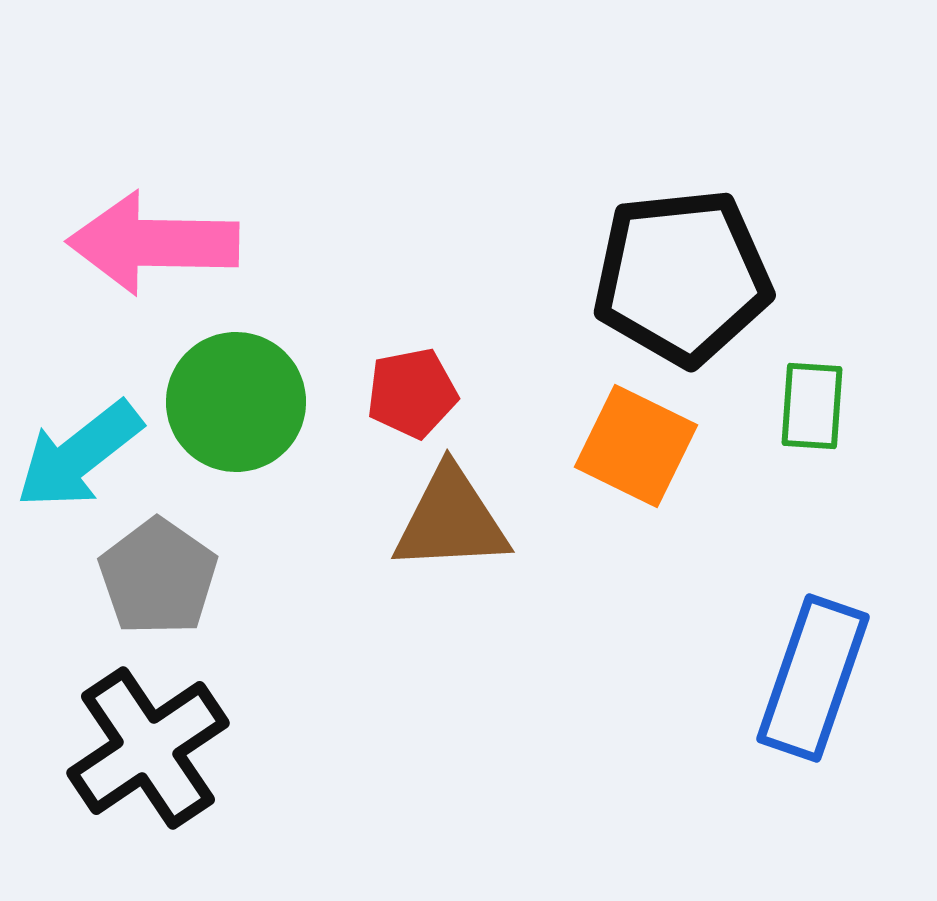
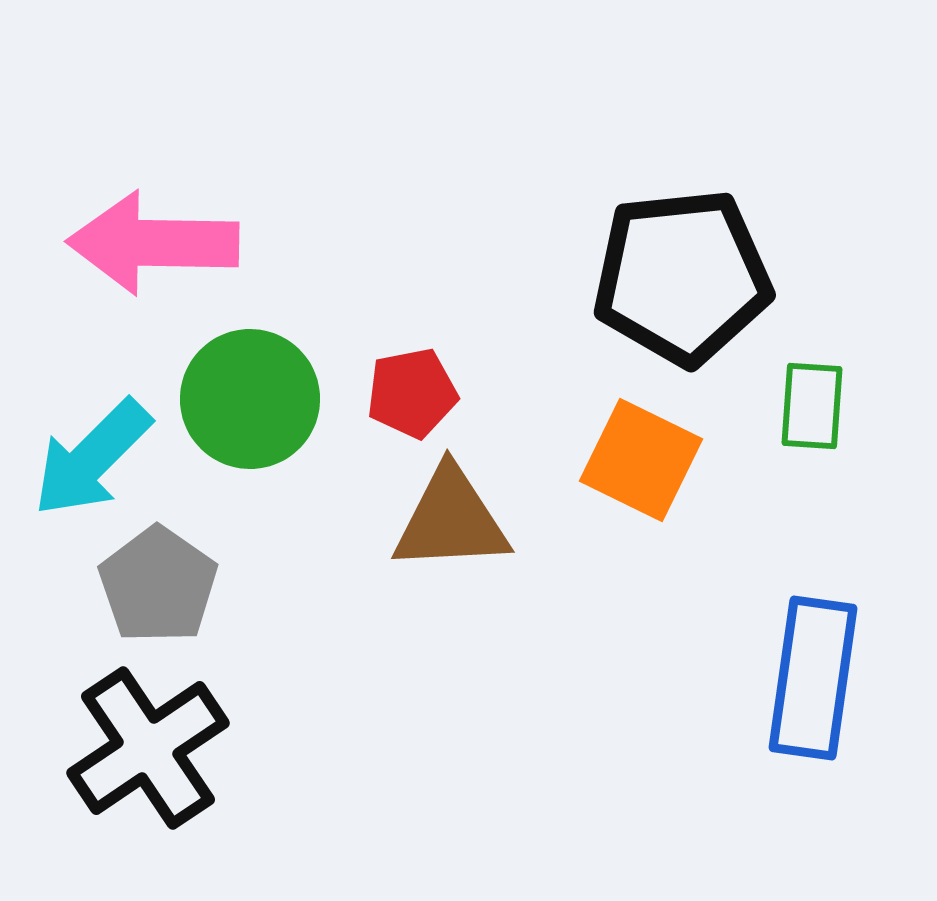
green circle: moved 14 px right, 3 px up
orange square: moved 5 px right, 14 px down
cyan arrow: moved 13 px right, 3 px down; rotated 7 degrees counterclockwise
gray pentagon: moved 8 px down
blue rectangle: rotated 11 degrees counterclockwise
